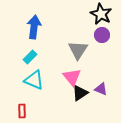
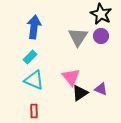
purple circle: moved 1 px left, 1 px down
gray triangle: moved 13 px up
pink triangle: moved 1 px left
red rectangle: moved 12 px right
